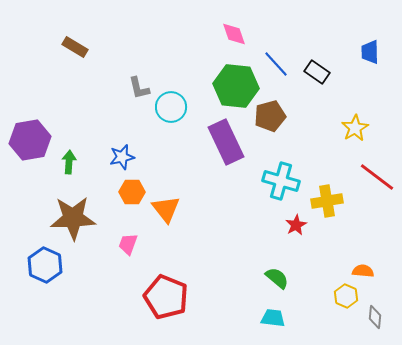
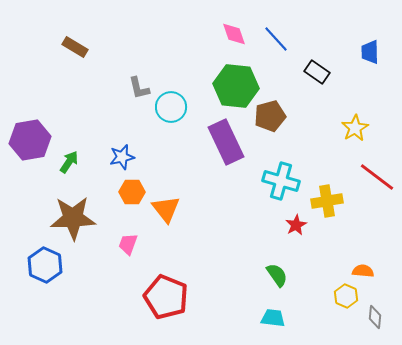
blue line: moved 25 px up
green arrow: rotated 30 degrees clockwise
green semicircle: moved 3 px up; rotated 15 degrees clockwise
